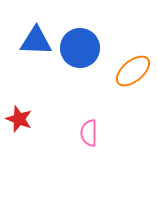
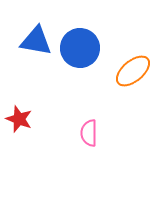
blue triangle: rotated 8 degrees clockwise
